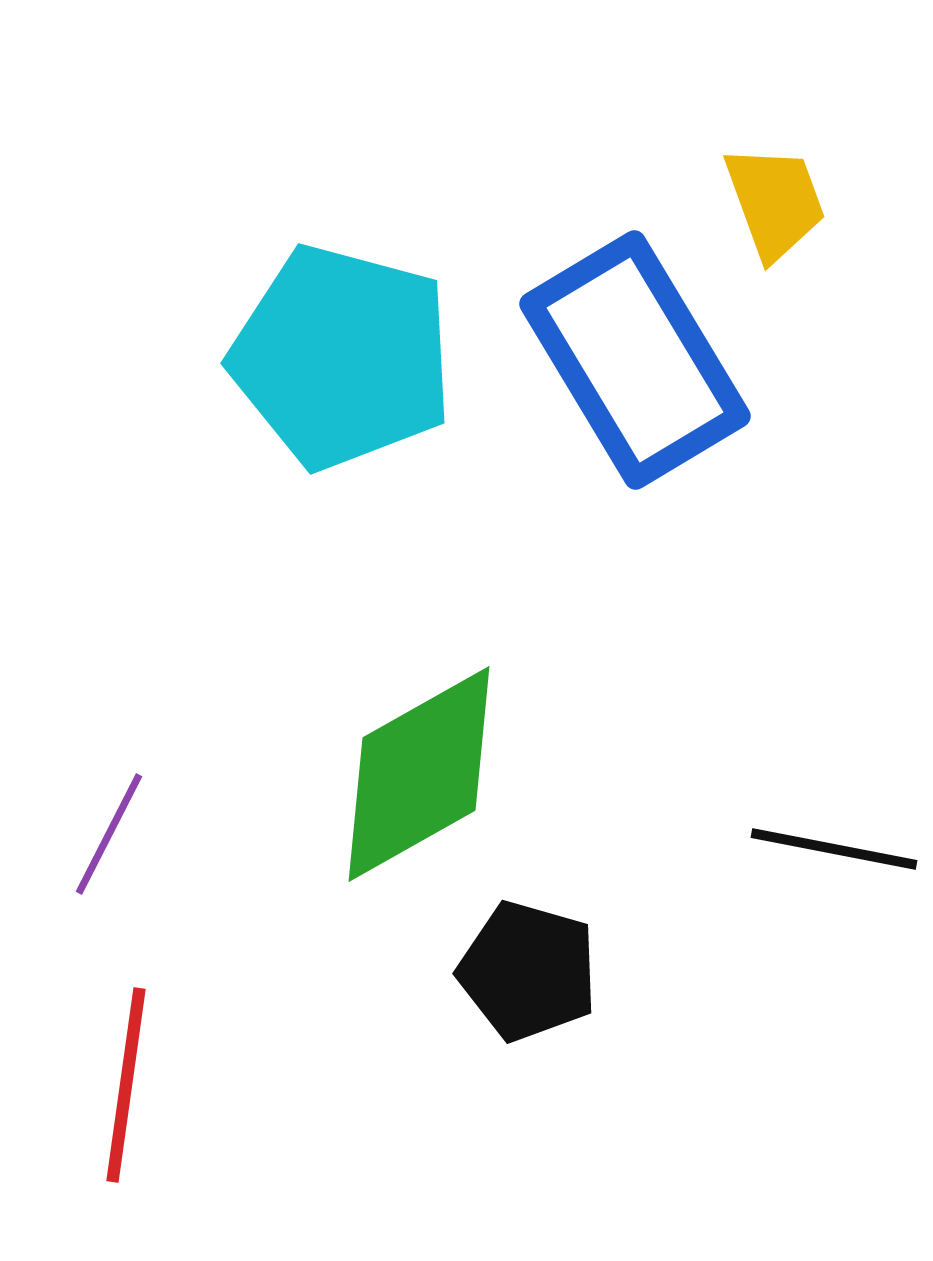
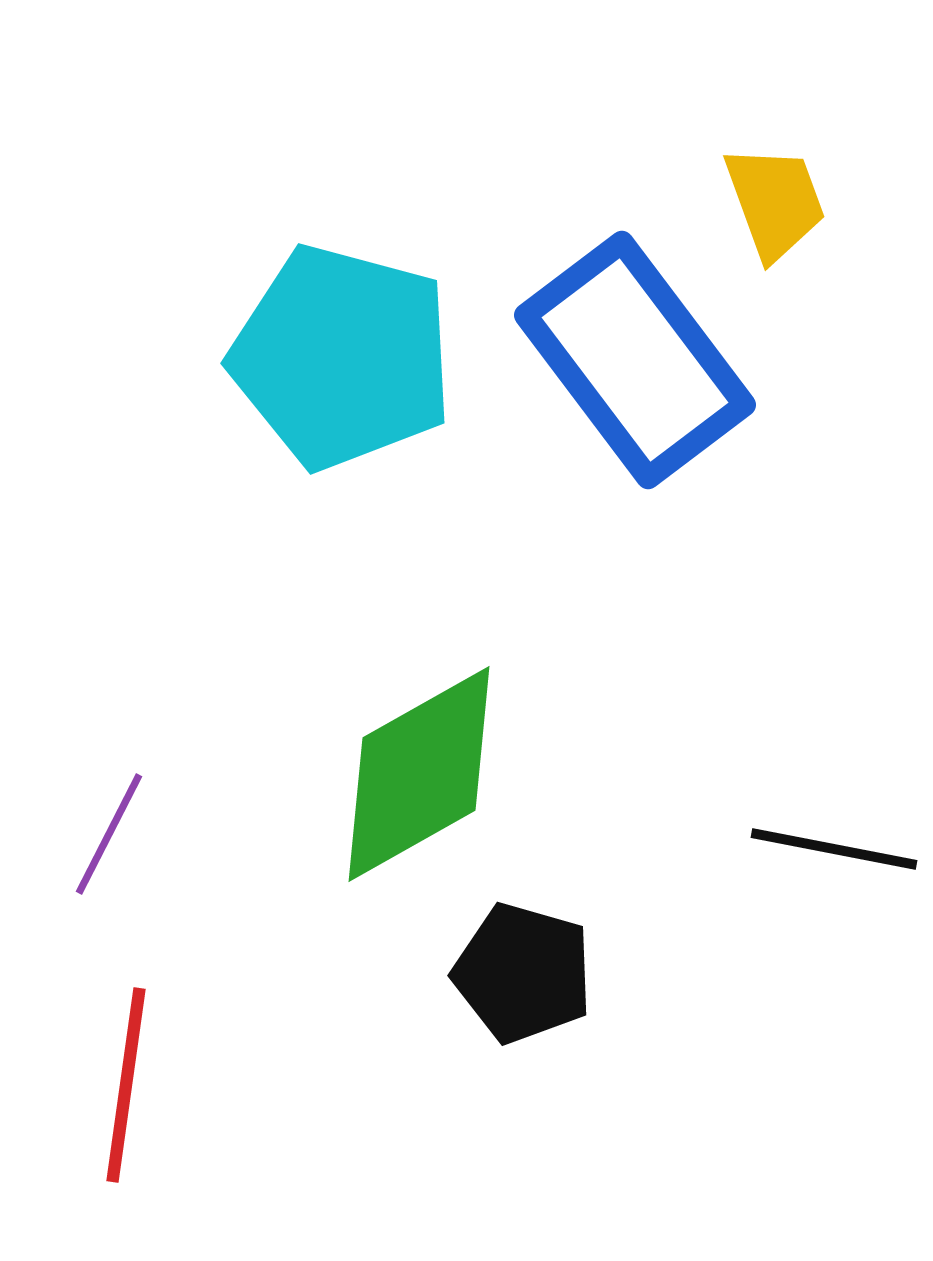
blue rectangle: rotated 6 degrees counterclockwise
black pentagon: moved 5 px left, 2 px down
